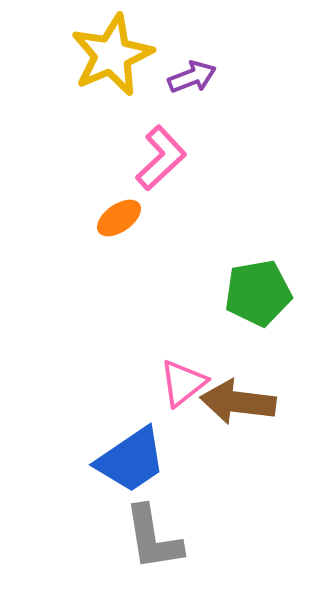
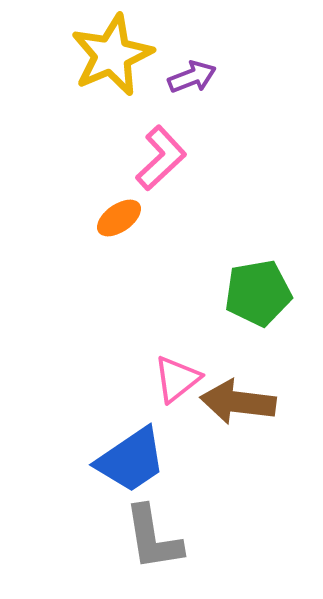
pink triangle: moved 6 px left, 4 px up
